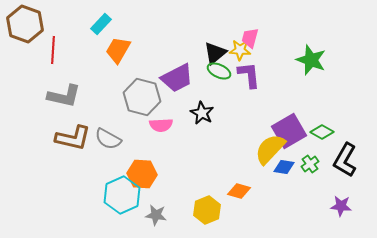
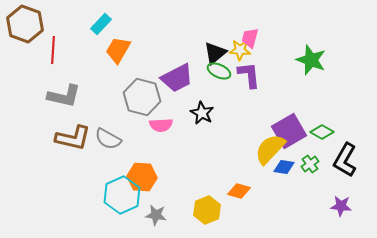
orange hexagon: moved 3 px down
